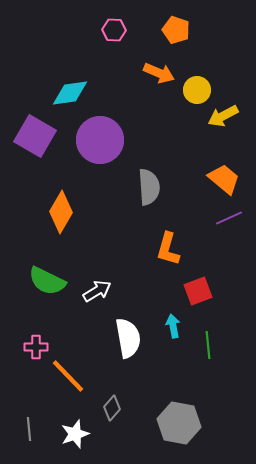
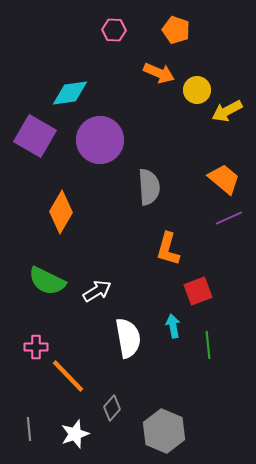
yellow arrow: moved 4 px right, 5 px up
gray hexagon: moved 15 px left, 8 px down; rotated 12 degrees clockwise
